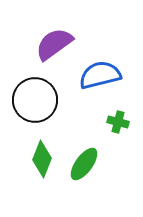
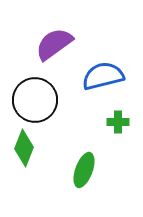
blue semicircle: moved 3 px right, 1 px down
green cross: rotated 15 degrees counterclockwise
green diamond: moved 18 px left, 11 px up
green ellipse: moved 6 px down; rotated 16 degrees counterclockwise
